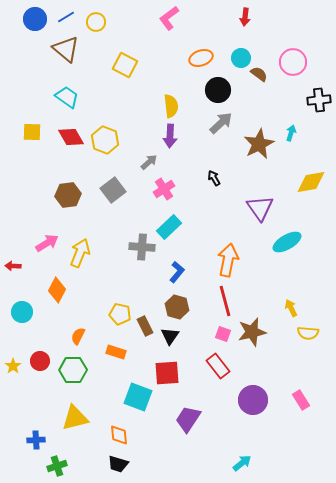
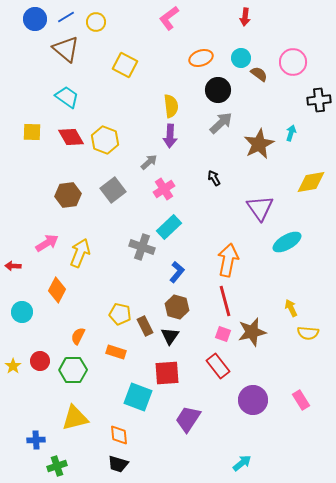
gray cross at (142, 247): rotated 15 degrees clockwise
